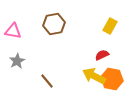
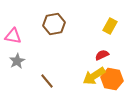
pink triangle: moved 5 px down
yellow arrow: rotated 60 degrees counterclockwise
